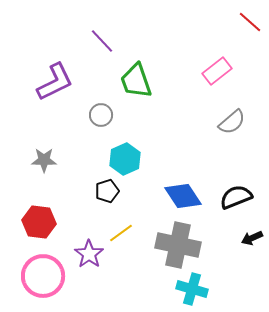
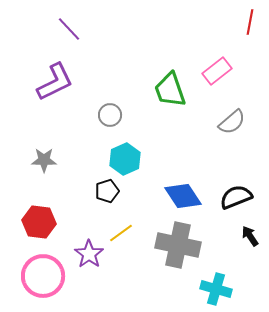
red line: rotated 60 degrees clockwise
purple line: moved 33 px left, 12 px up
green trapezoid: moved 34 px right, 9 px down
gray circle: moved 9 px right
black arrow: moved 2 px left, 2 px up; rotated 80 degrees clockwise
cyan cross: moved 24 px right
